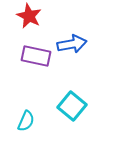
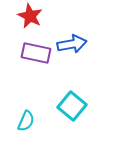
red star: moved 1 px right
purple rectangle: moved 3 px up
